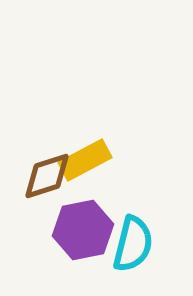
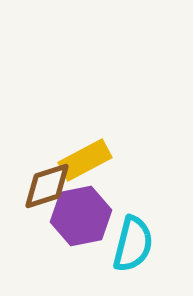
brown diamond: moved 10 px down
purple hexagon: moved 2 px left, 14 px up
